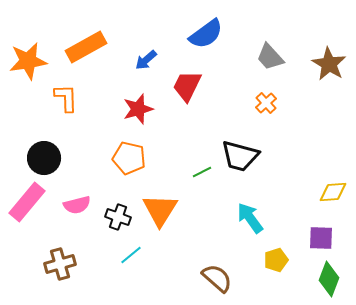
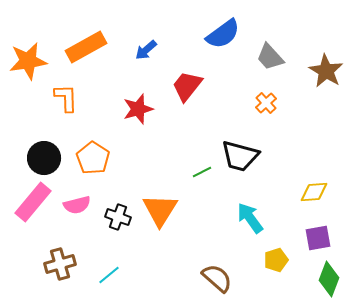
blue semicircle: moved 17 px right
blue arrow: moved 10 px up
brown star: moved 3 px left, 7 px down
red trapezoid: rotated 12 degrees clockwise
orange pentagon: moved 36 px left; rotated 20 degrees clockwise
yellow diamond: moved 19 px left
pink rectangle: moved 6 px right
purple square: moved 3 px left; rotated 12 degrees counterclockwise
cyan line: moved 22 px left, 20 px down
